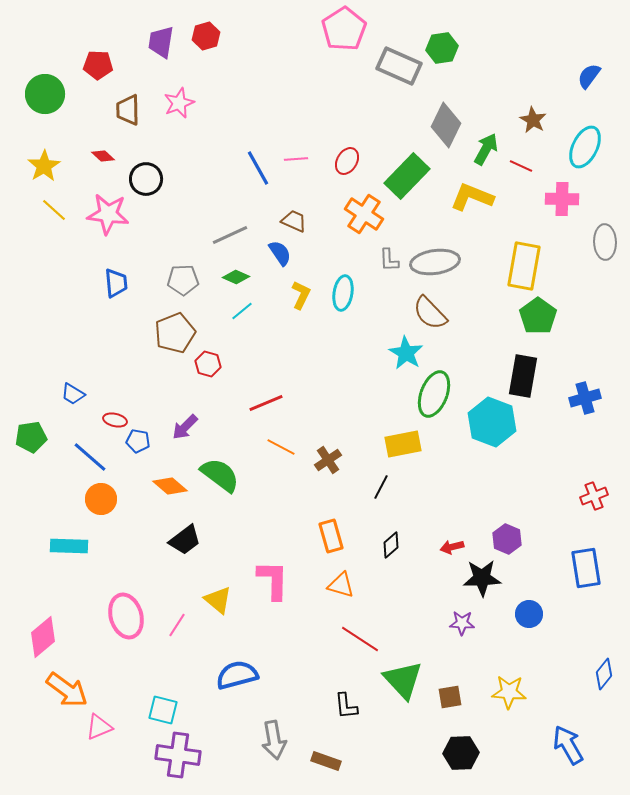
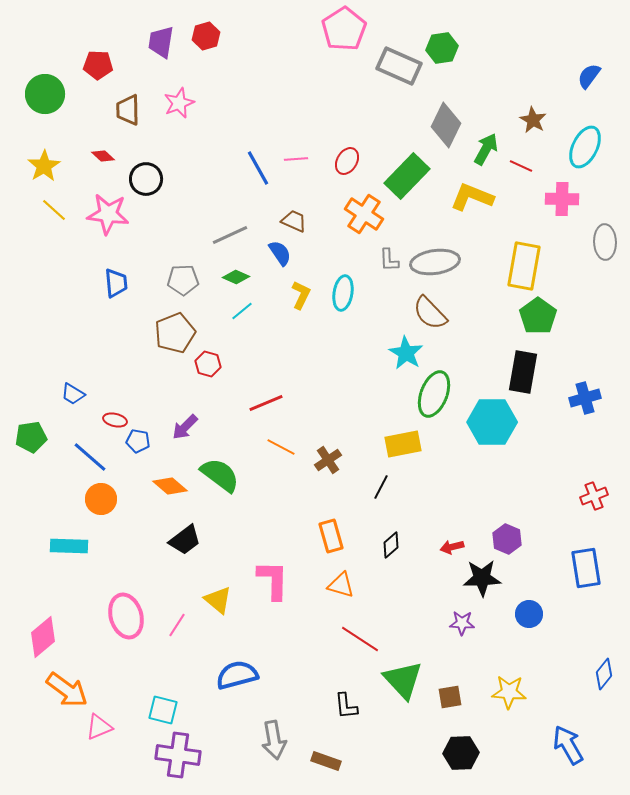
black rectangle at (523, 376): moved 4 px up
cyan hexagon at (492, 422): rotated 21 degrees counterclockwise
